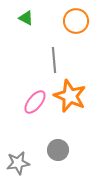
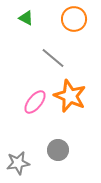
orange circle: moved 2 px left, 2 px up
gray line: moved 1 px left, 2 px up; rotated 45 degrees counterclockwise
